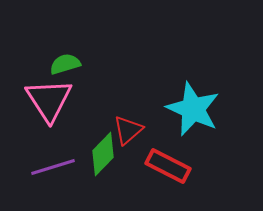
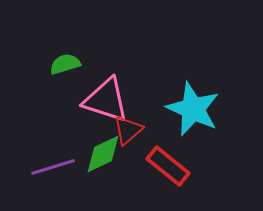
pink triangle: moved 57 px right; rotated 39 degrees counterclockwise
green diamond: rotated 21 degrees clockwise
red rectangle: rotated 12 degrees clockwise
